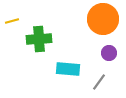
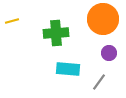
green cross: moved 17 px right, 6 px up
